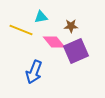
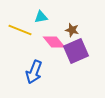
brown star: moved 1 px right, 4 px down; rotated 16 degrees clockwise
yellow line: moved 1 px left
